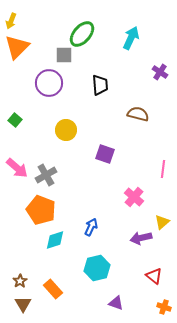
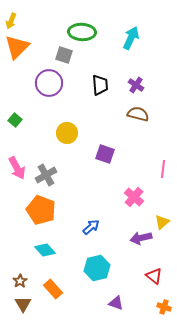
green ellipse: moved 2 px up; rotated 52 degrees clockwise
gray square: rotated 18 degrees clockwise
purple cross: moved 24 px left, 13 px down
yellow circle: moved 1 px right, 3 px down
pink arrow: rotated 20 degrees clockwise
blue arrow: rotated 24 degrees clockwise
cyan diamond: moved 10 px left, 10 px down; rotated 65 degrees clockwise
